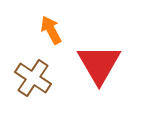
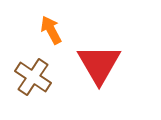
brown cross: moved 1 px up
